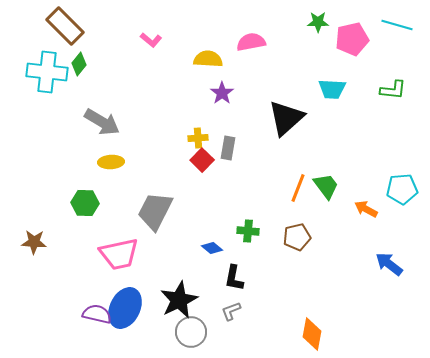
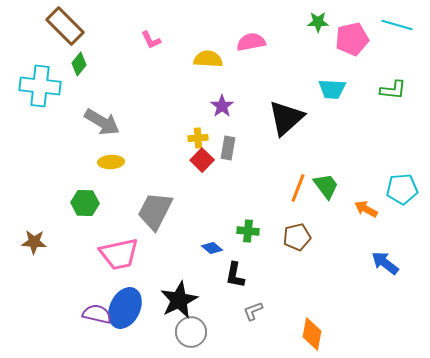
pink L-shape: rotated 25 degrees clockwise
cyan cross: moved 7 px left, 14 px down
purple star: moved 13 px down
blue arrow: moved 4 px left, 1 px up
black L-shape: moved 1 px right, 3 px up
gray L-shape: moved 22 px right
